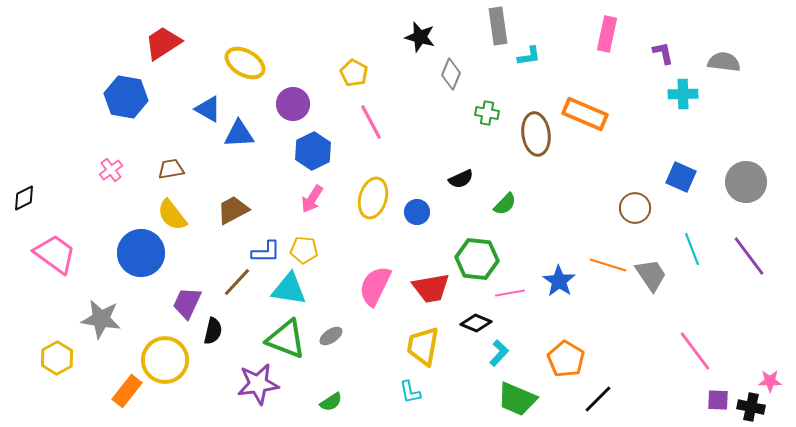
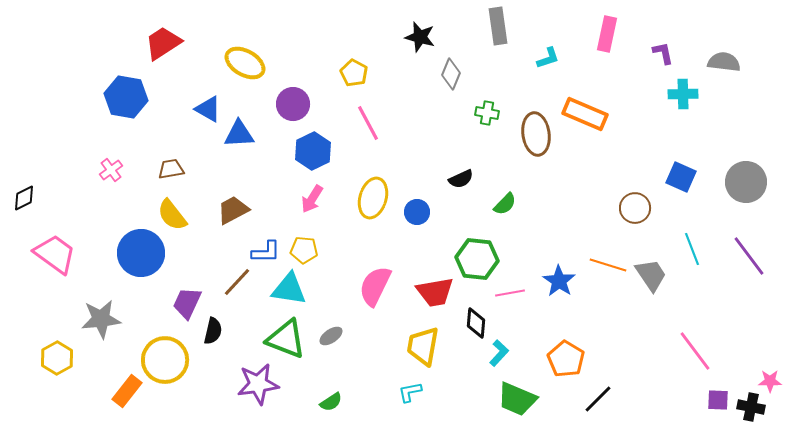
cyan L-shape at (529, 56): moved 19 px right, 2 px down; rotated 10 degrees counterclockwise
pink line at (371, 122): moved 3 px left, 1 px down
red trapezoid at (431, 288): moved 4 px right, 4 px down
gray star at (101, 319): rotated 15 degrees counterclockwise
black diamond at (476, 323): rotated 72 degrees clockwise
cyan L-shape at (410, 392): rotated 90 degrees clockwise
